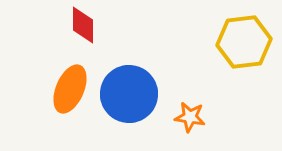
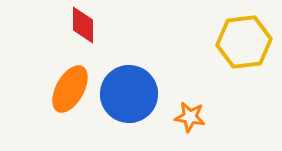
orange ellipse: rotated 6 degrees clockwise
